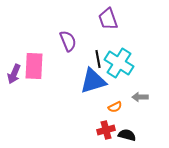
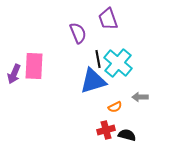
purple semicircle: moved 10 px right, 8 px up
cyan cross: moved 1 px left; rotated 8 degrees clockwise
